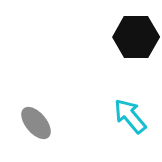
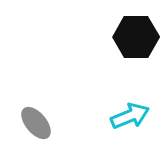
cyan arrow: rotated 108 degrees clockwise
